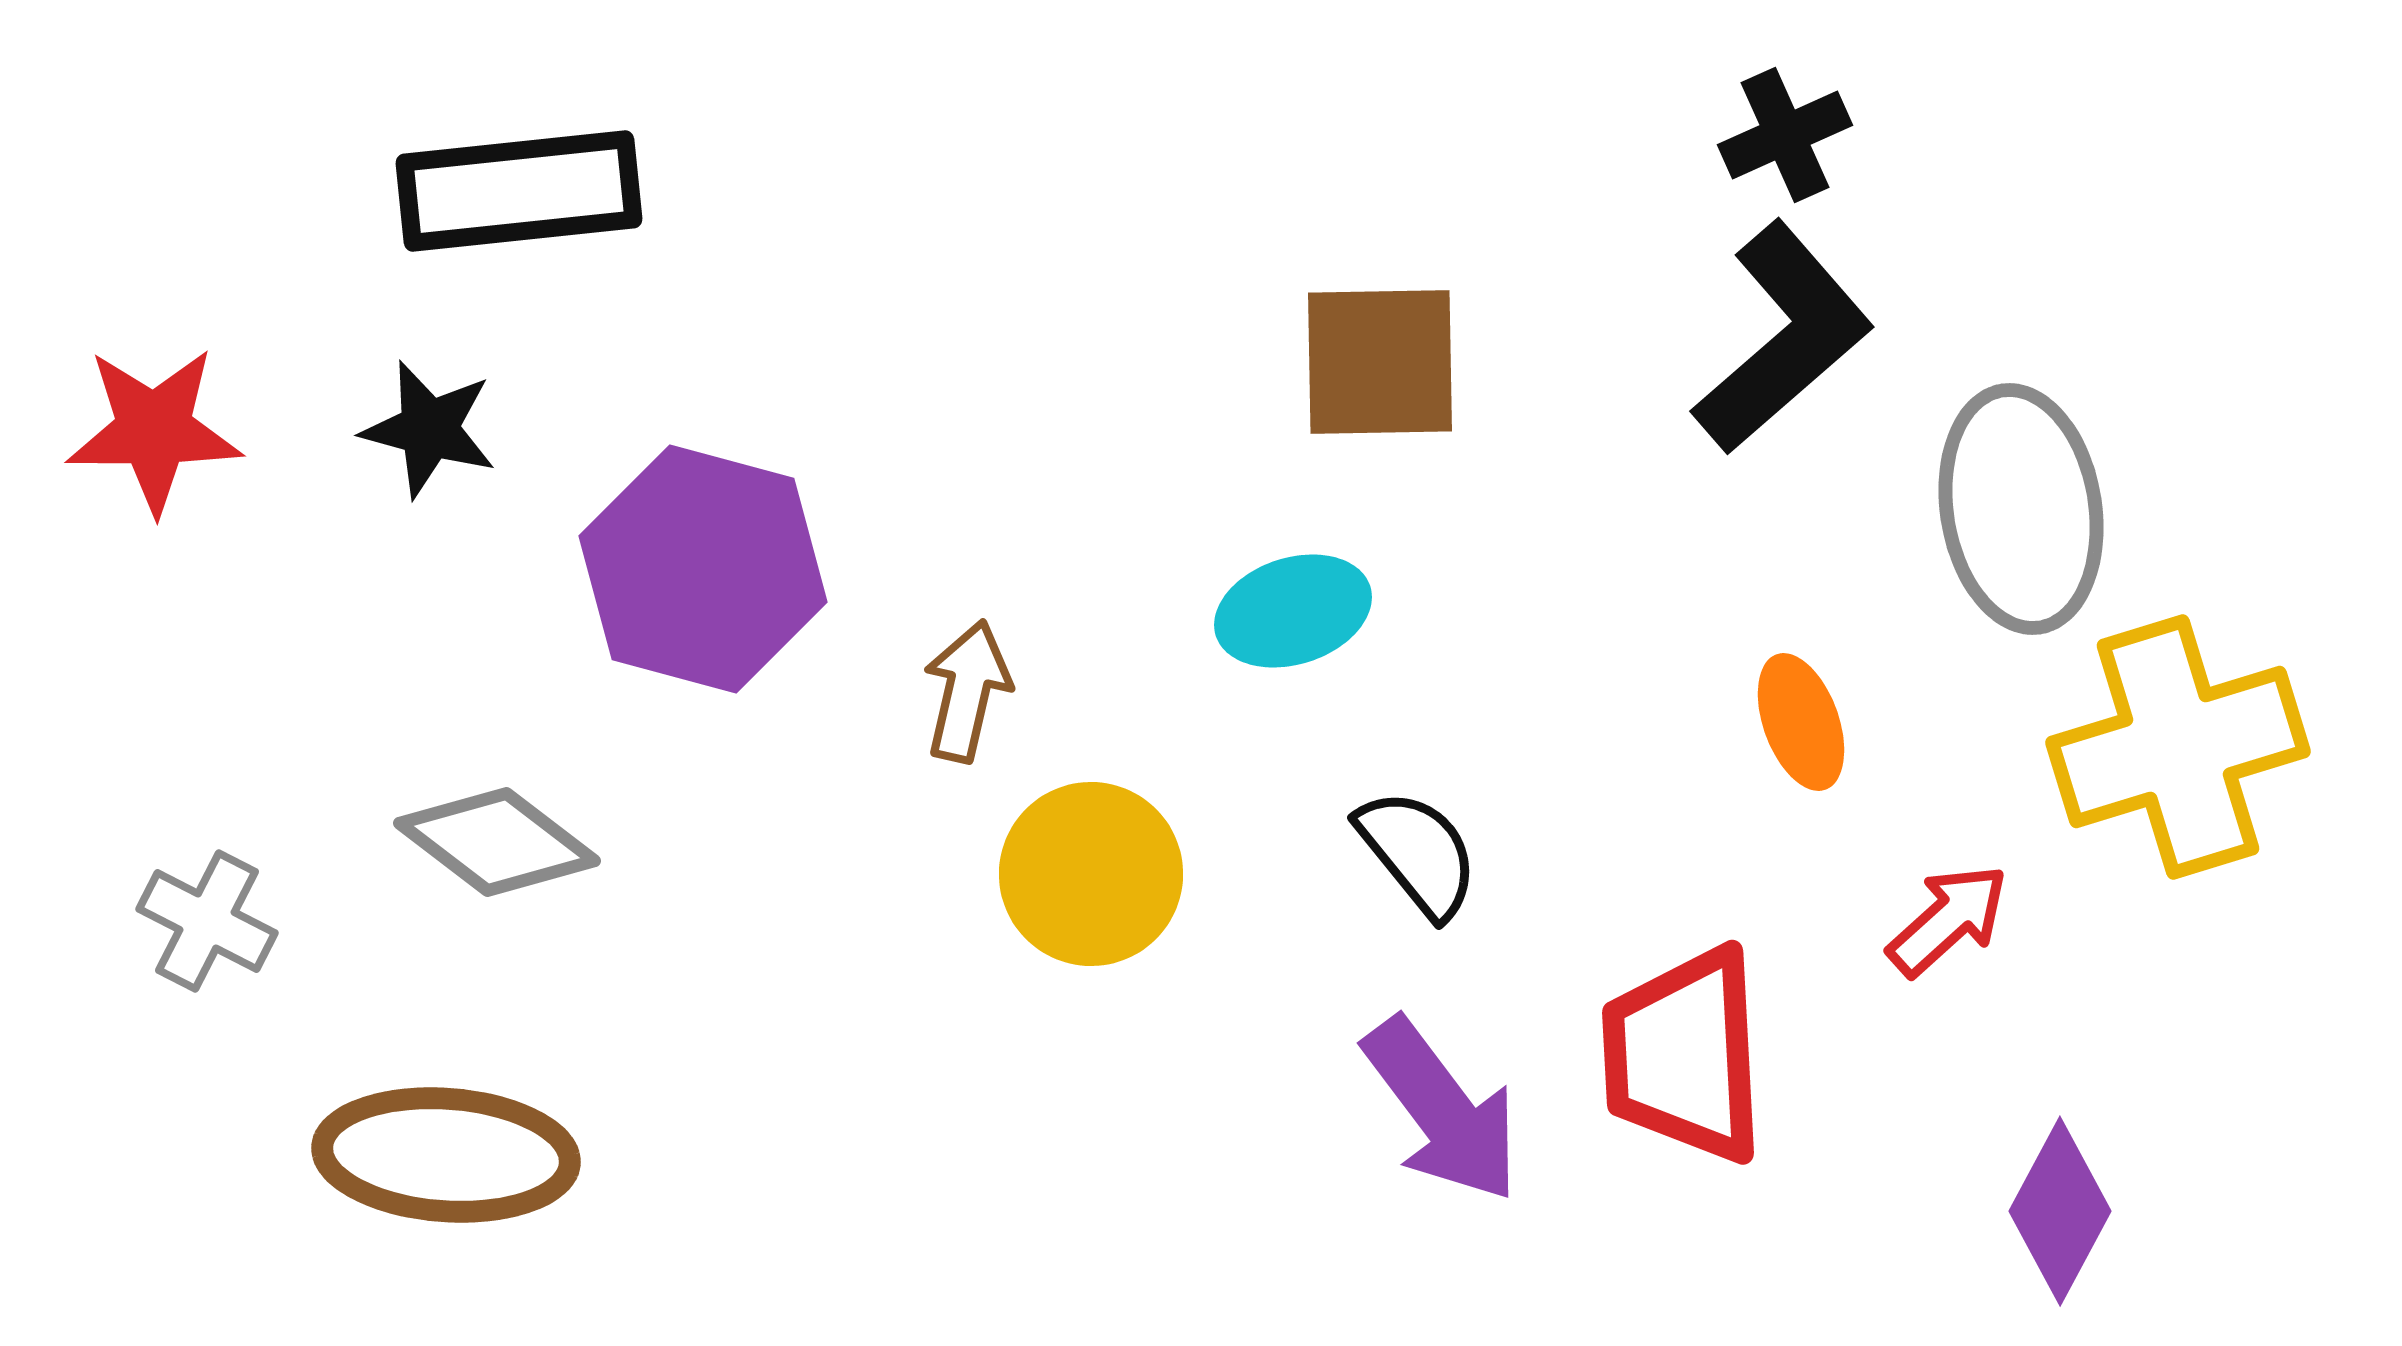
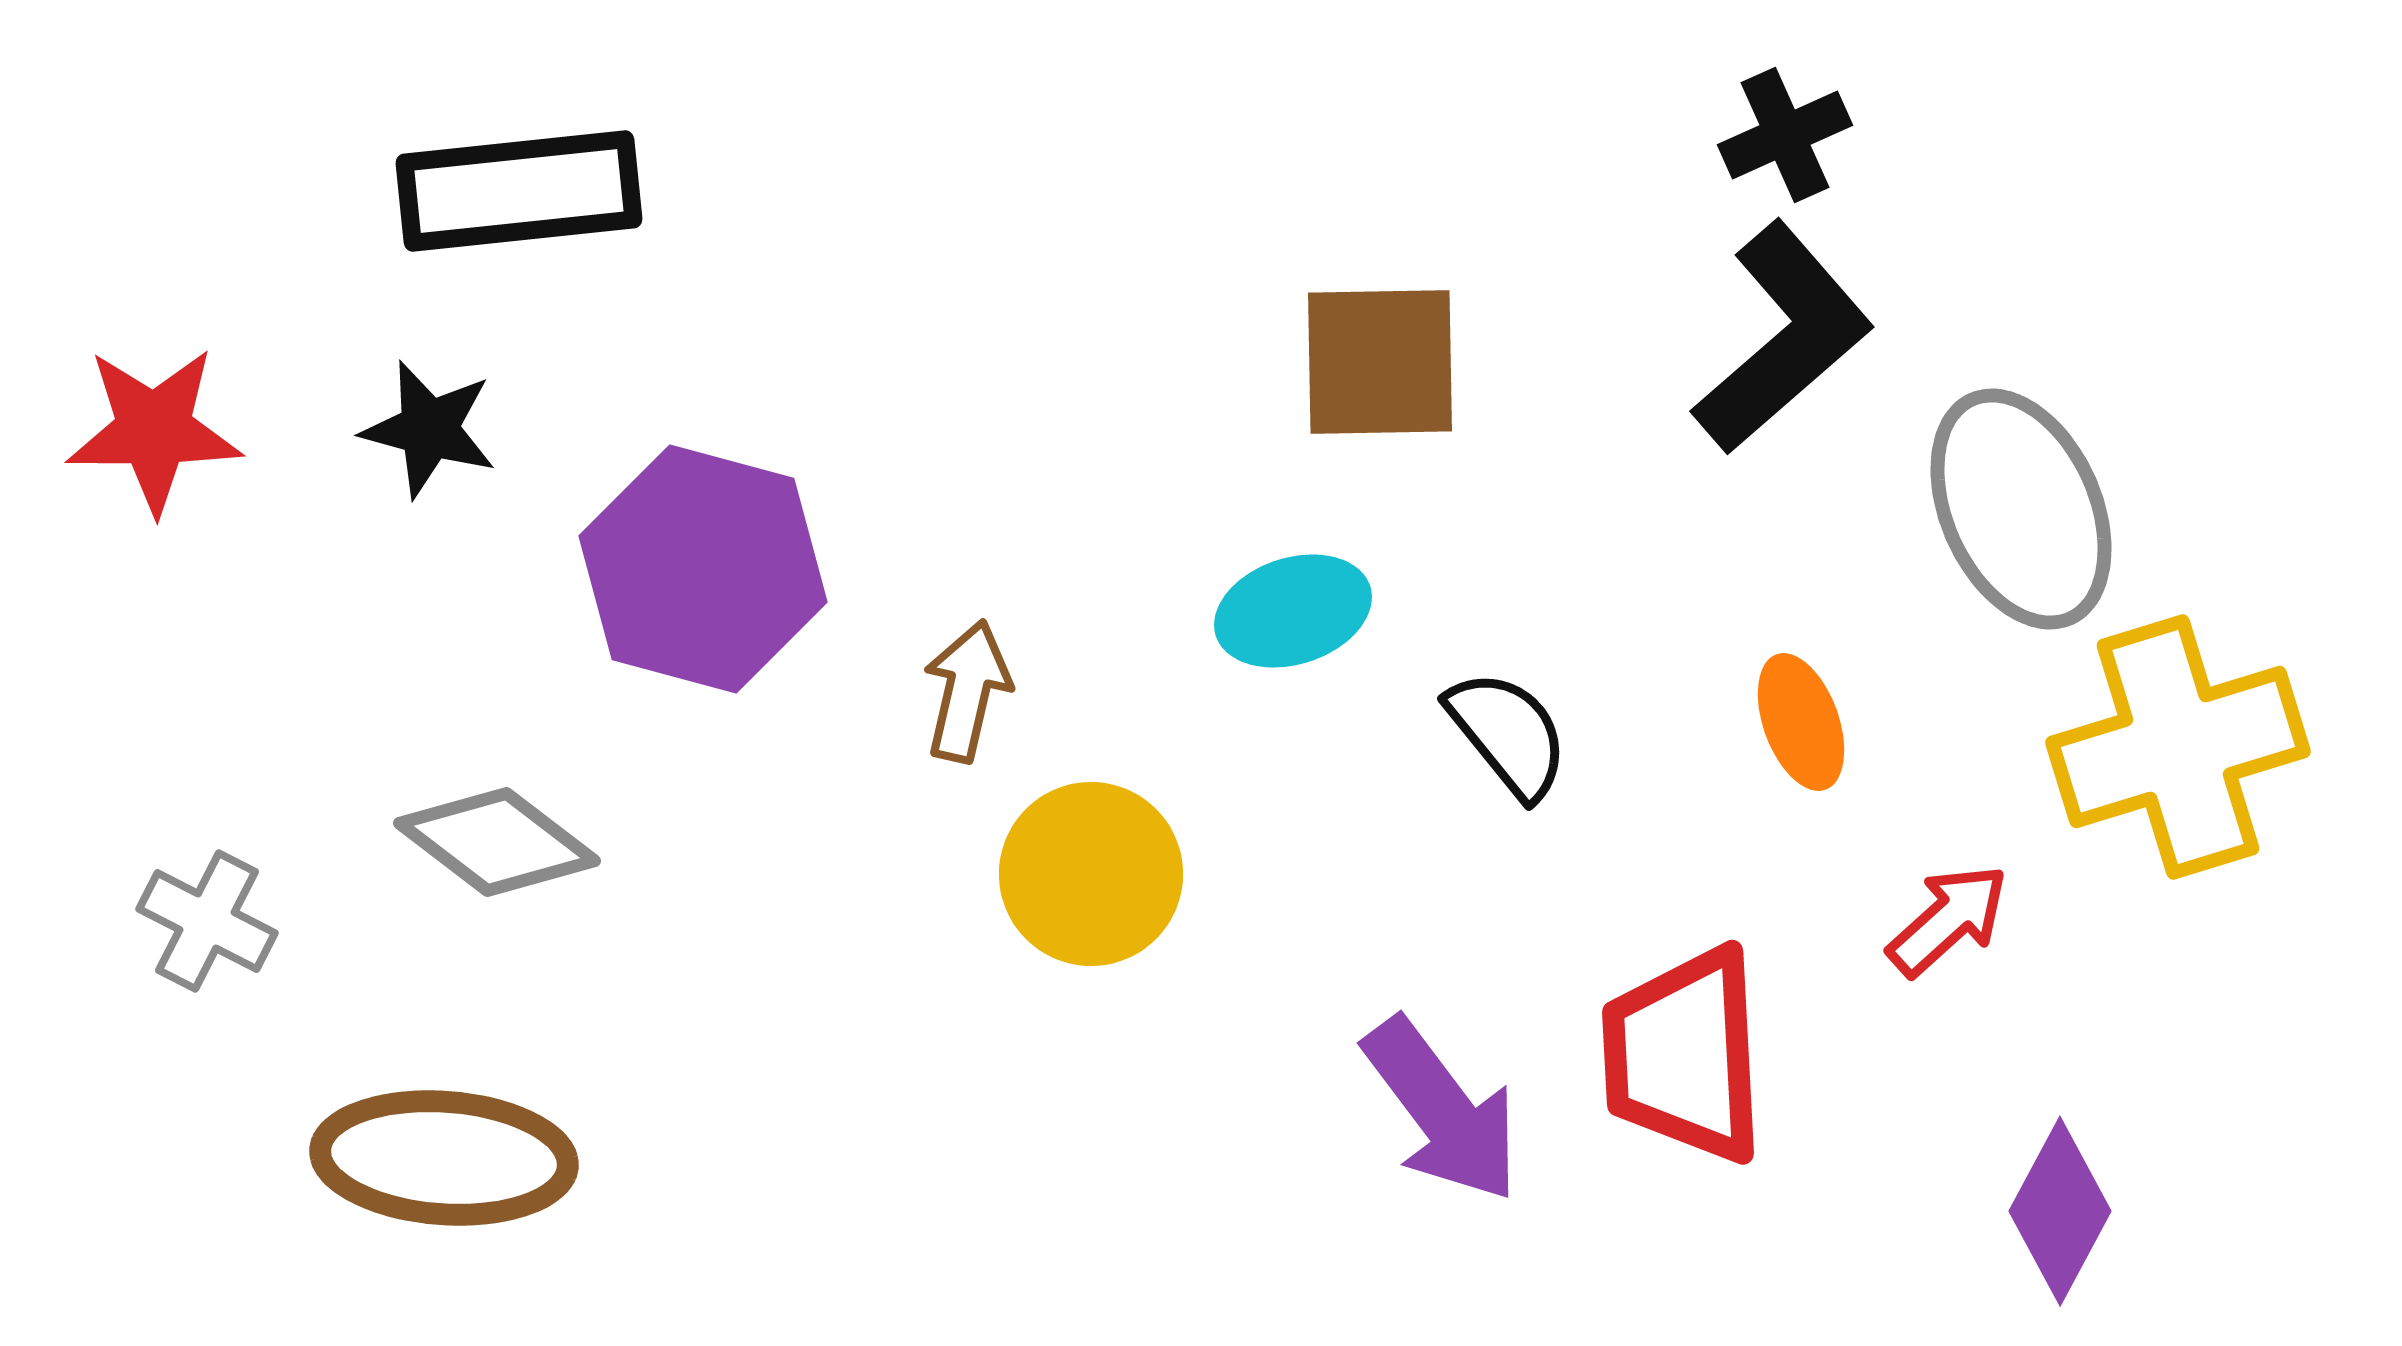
gray ellipse: rotated 15 degrees counterclockwise
black semicircle: moved 90 px right, 119 px up
brown ellipse: moved 2 px left, 3 px down
